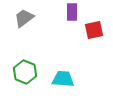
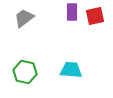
red square: moved 1 px right, 14 px up
green hexagon: rotated 10 degrees counterclockwise
cyan trapezoid: moved 8 px right, 9 px up
